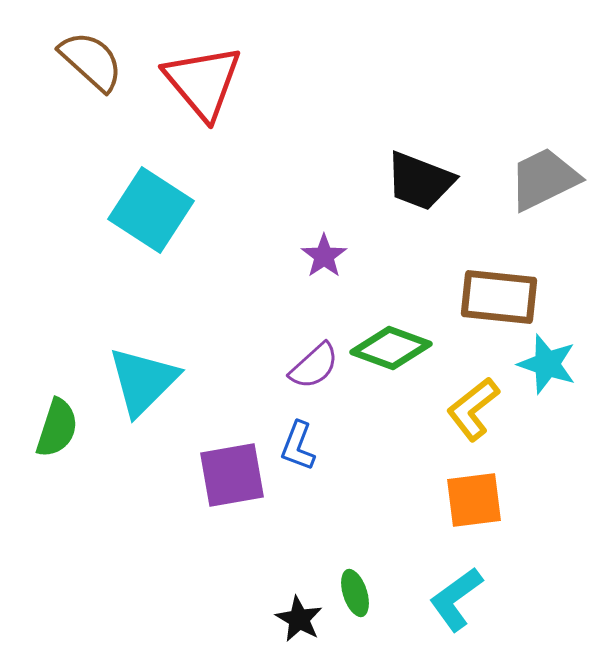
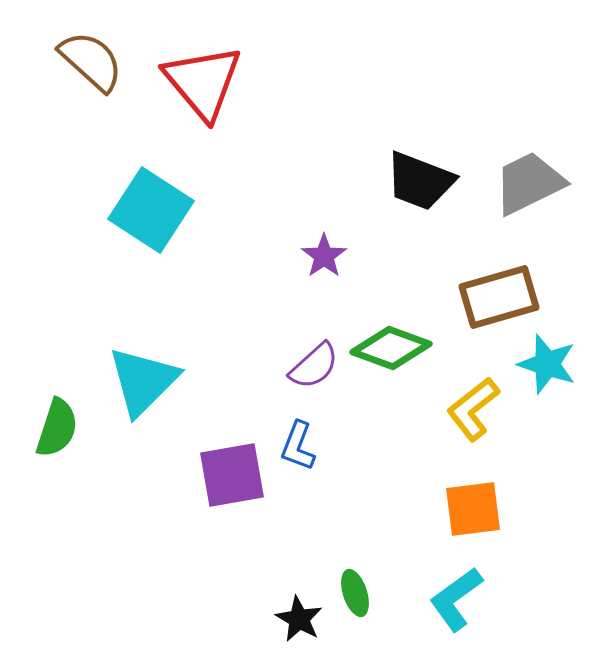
gray trapezoid: moved 15 px left, 4 px down
brown rectangle: rotated 22 degrees counterclockwise
orange square: moved 1 px left, 9 px down
